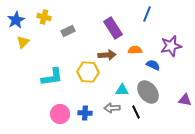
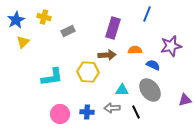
purple rectangle: rotated 50 degrees clockwise
gray ellipse: moved 2 px right, 2 px up
purple triangle: rotated 24 degrees counterclockwise
blue cross: moved 2 px right, 1 px up
